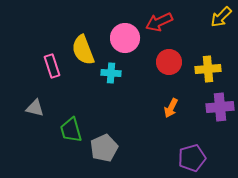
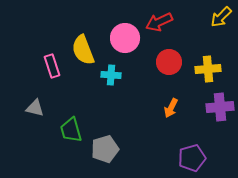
cyan cross: moved 2 px down
gray pentagon: moved 1 px right, 1 px down; rotated 8 degrees clockwise
